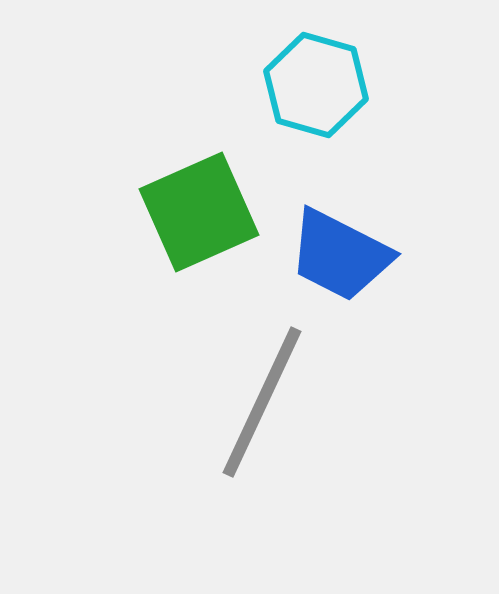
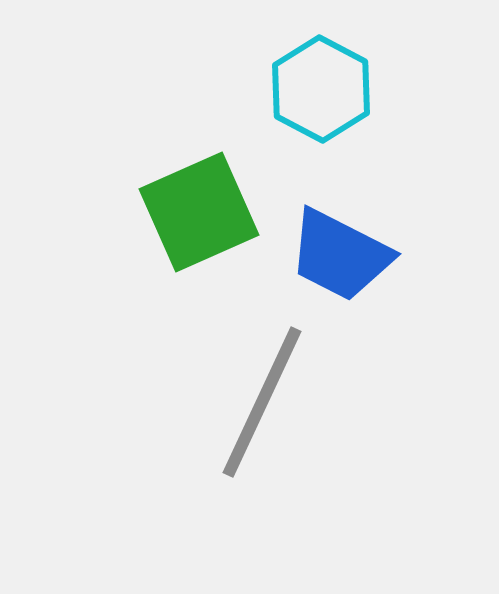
cyan hexagon: moved 5 px right, 4 px down; rotated 12 degrees clockwise
